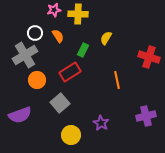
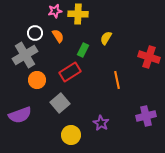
pink star: moved 1 px right, 1 px down
